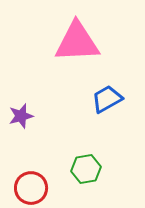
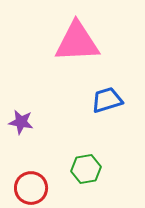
blue trapezoid: moved 1 px down; rotated 12 degrees clockwise
purple star: moved 6 px down; rotated 25 degrees clockwise
